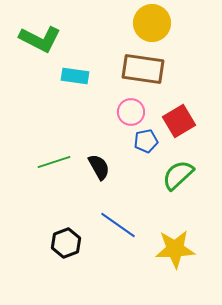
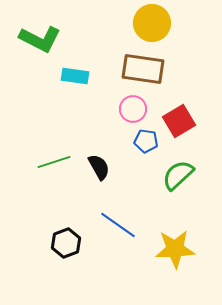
pink circle: moved 2 px right, 3 px up
blue pentagon: rotated 20 degrees clockwise
